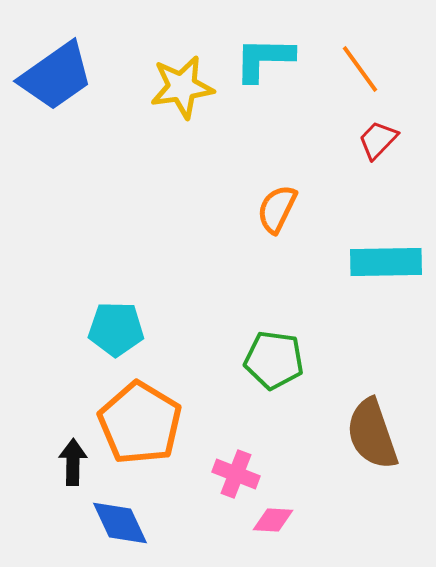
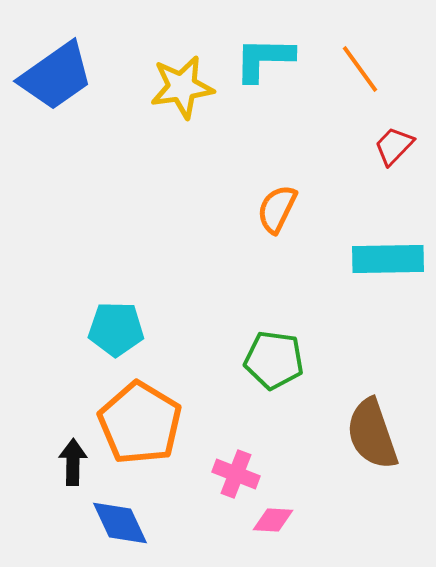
red trapezoid: moved 16 px right, 6 px down
cyan rectangle: moved 2 px right, 3 px up
